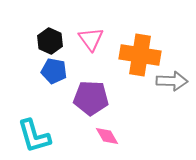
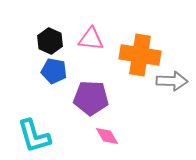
pink triangle: rotated 48 degrees counterclockwise
